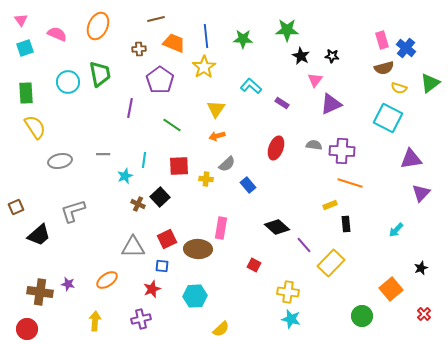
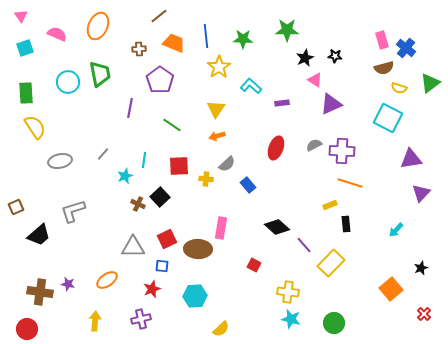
brown line at (156, 19): moved 3 px right, 3 px up; rotated 24 degrees counterclockwise
pink triangle at (21, 20): moved 4 px up
black star at (301, 56): moved 4 px right, 2 px down; rotated 18 degrees clockwise
black star at (332, 56): moved 3 px right
yellow star at (204, 67): moved 15 px right
pink triangle at (315, 80): rotated 35 degrees counterclockwise
purple rectangle at (282, 103): rotated 40 degrees counterclockwise
gray semicircle at (314, 145): rotated 35 degrees counterclockwise
gray line at (103, 154): rotated 48 degrees counterclockwise
green circle at (362, 316): moved 28 px left, 7 px down
